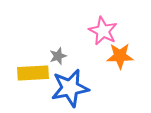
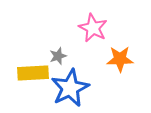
pink star: moved 10 px left, 3 px up
orange star: moved 3 px down
blue star: rotated 15 degrees counterclockwise
